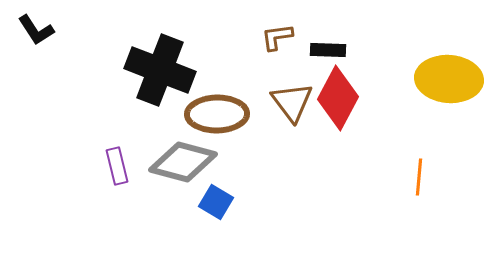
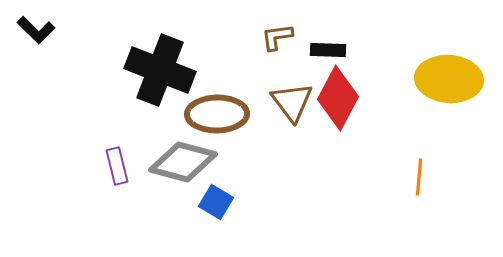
black L-shape: rotated 12 degrees counterclockwise
